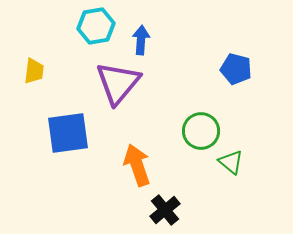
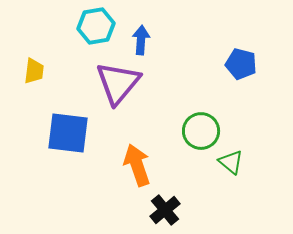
blue pentagon: moved 5 px right, 5 px up
blue square: rotated 15 degrees clockwise
